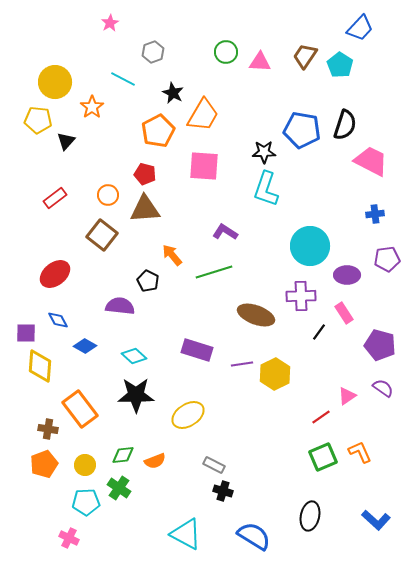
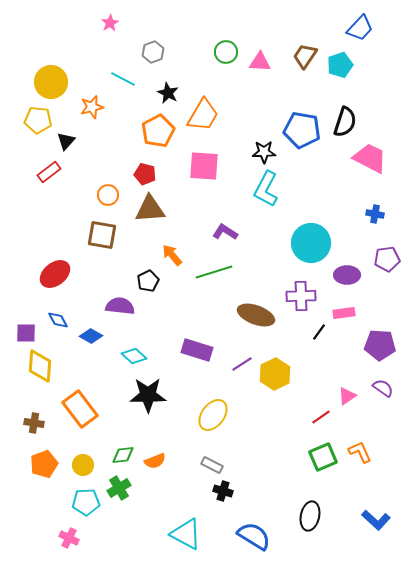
cyan pentagon at (340, 65): rotated 20 degrees clockwise
yellow circle at (55, 82): moved 4 px left
black star at (173, 93): moved 5 px left
orange star at (92, 107): rotated 20 degrees clockwise
black semicircle at (345, 125): moved 3 px up
pink trapezoid at (371, 161): moved 1 px left, 3 px up
cyan L-shape at (266, 189): rotated 9 degrees clockwise
red rectangle at (55, 198): moved 6 px left, 26 px up
brown triangle at (145, 209): moved 5 px right
blue cross at (375, 214): rotated 18 degrees clockwise
brown square at (102, 235): rotated 28 degrees counterclockwise
cyan circle at (310, 246): moved 1 px right, 3 px up
black pentagon at (148, 281): rotated 20 degrees clockwise
pink rectangle at (344, 313): rotated 65 degrees counterclockwise
purple pentagon at (380, 345): rotated 12 degrees counterclockwise
blue diamond at (85, 346): moved 6 px right, 10 px up
purple line at (242, 364): rotated 25 degrees counterclockwise
black star at (136, 395): moved 12 px right
yellow ellipse at (188, 415): moved 25 px right; rotated 20 degrees counterclockwise
brown cross at (48, 429): moved 14 px left, 6 px up
yellow circle at (85, 465): moved 2 px left
gray rectangle at (214, 465): moved 2 px left
green cross at (119, 488): rotated 25 degrees clockwise
